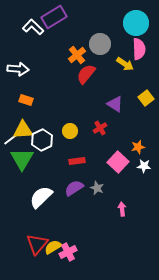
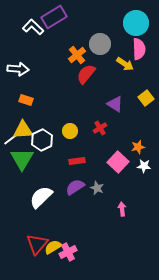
purple semicircle: moved 1 px right, 1 px up
